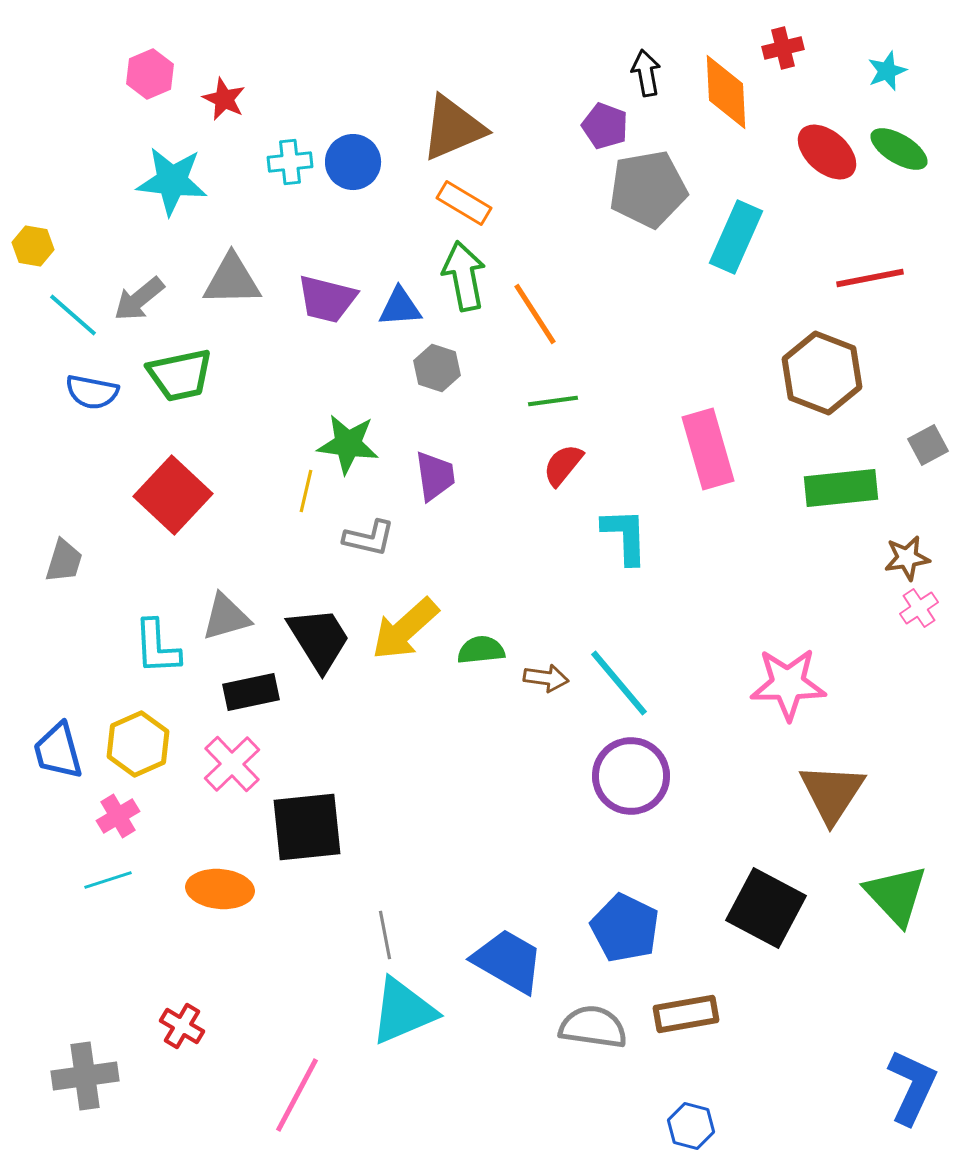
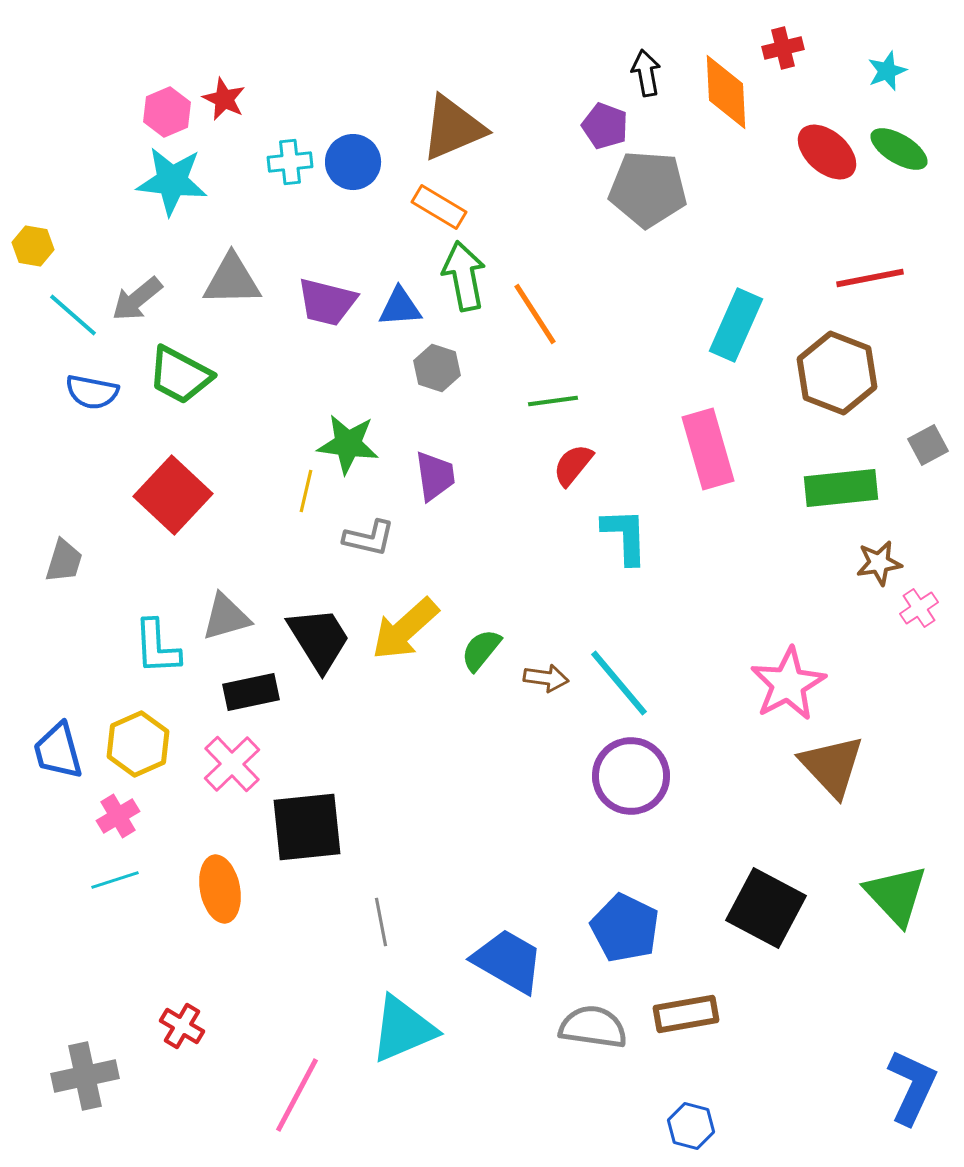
pink hexagon at (150, 74): moved 17 px right, 38 px down
gray pentagon at (648, 189): rotated 14 degrees clockwise
orange rectangle at (464, 203): moved 25 px left, 4 px down
cyan rectangle at (736, 237): moved 88 px down
gray arrow at (139, 299): moved 2 px left
purple trapezoid at (327, 299): moved 3 px down
brown hexagon at (822, 373): moved 15 px right
green trapezoid at (180, 375): rotated 40 degrees clockwise
red semicircle at (563, 465): moved 10 px right
brown star at (907, 558): moved 28 px left, 5 px down
green semicircle at (481, 650): rotated 45 degrees counterclockwise
pink star at (788, 684): rotated 28 degrees counterclockwise
brown triangle at (832, 793): moved 27 px up; rotated 16 degrees counterclockwise
cyan line at (108, 880): moved 7 px right
orange ellipse at (220, 889): rotated 74 degrees clockwise
gray line at (385, 935): moved 4 px left, 13 px up
cyan triangle at (403, 1011): moved 18 px down
gray cross at (85, 1076): rotated 4 degrees counterclockwise
